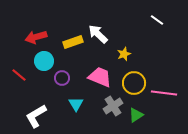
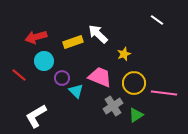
cyan triangle: moved 13 px up; rotated 14 degrees counterclockwise
